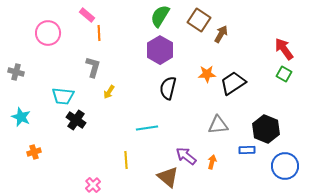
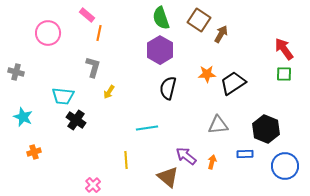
green semicircle: moved 1 px right, 2 px down; rotated 50 degrees counterclockwise
orange line: rotated 14 degrees clockwise
green square: rotated 28 degrees counterclockwise
cyan star: moved 2 px right
blue rectangle: moved 2 px left, 4 px down
